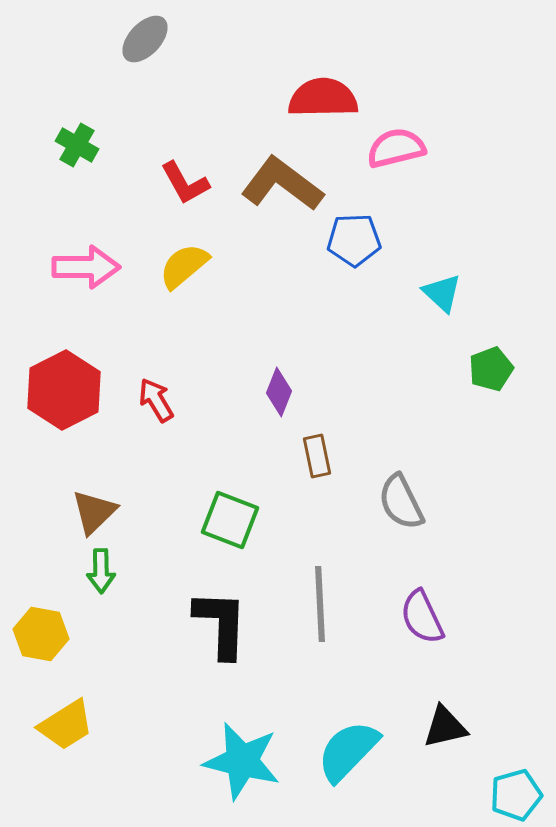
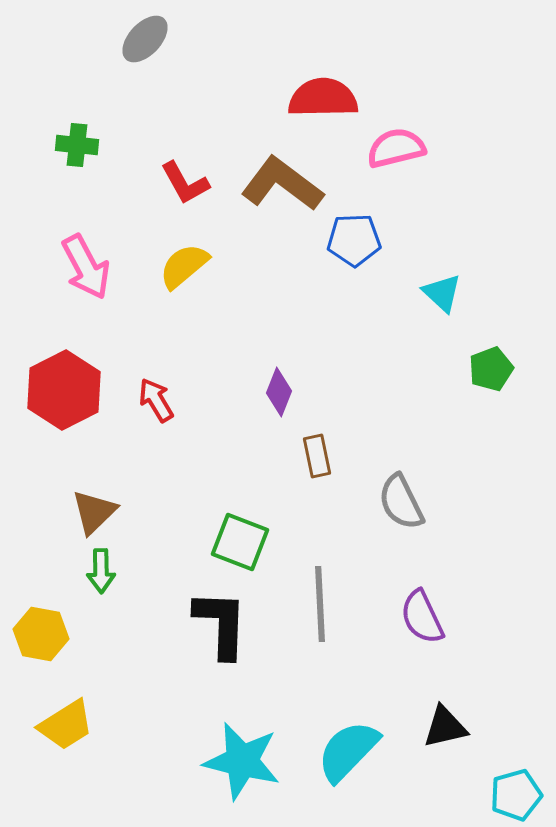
green cross: rotated 24 degrees counterclockwise
pink arrow: rotated 62 degrees clockwise
green square: moved 10 px right, 22 px down
